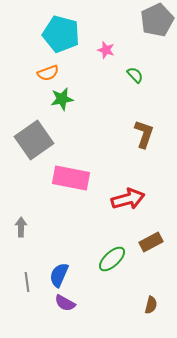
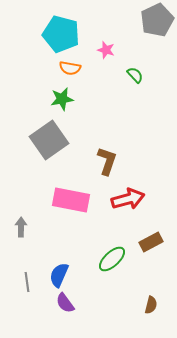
orange semicircle: moved 22 px right, 5 px up; rotated 30 degrees clockwise
brown L-shape: moved 37 px left, 27 px down
gray square: moved 15 px right
pink rectangle: moved 22 px down
purple semicircle: rotated 25 degrees clockwise
